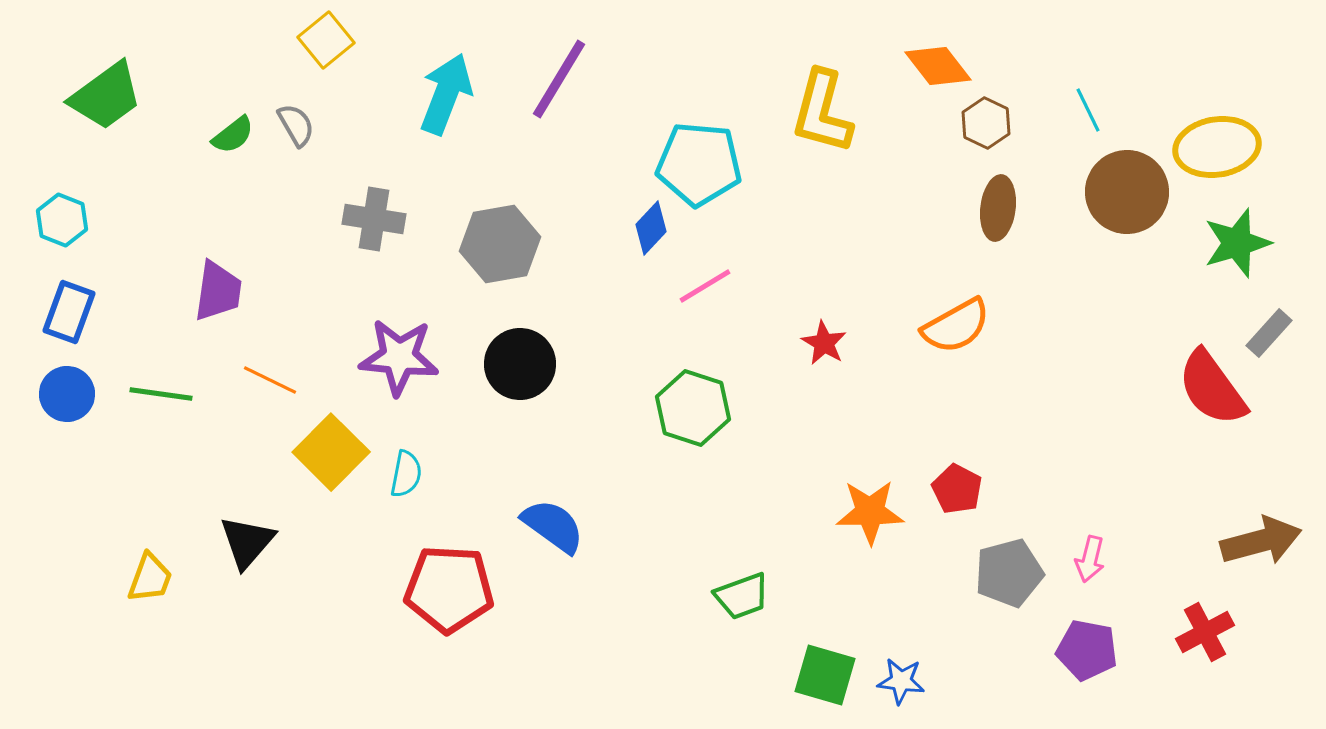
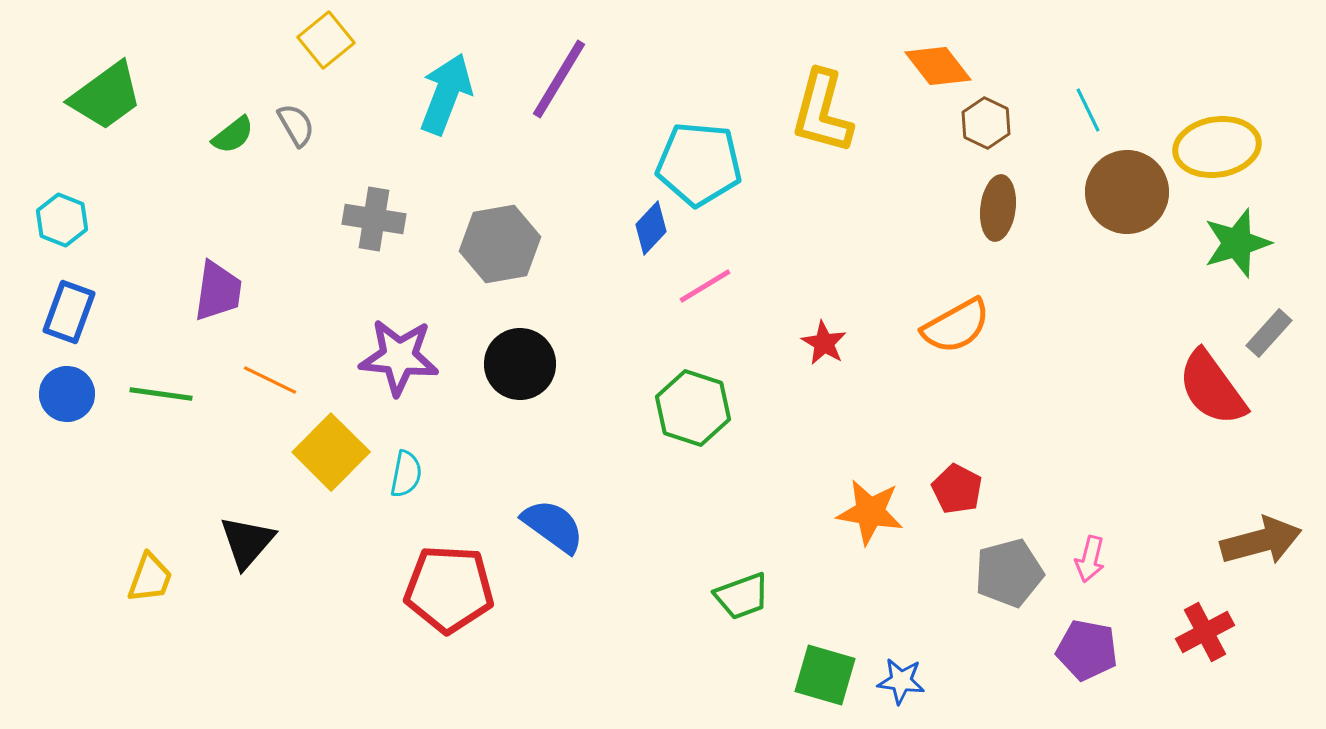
orange star at (870, 512): rotated 10 degrees clockwise
